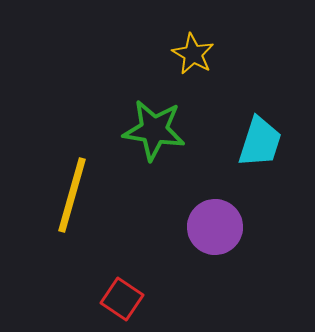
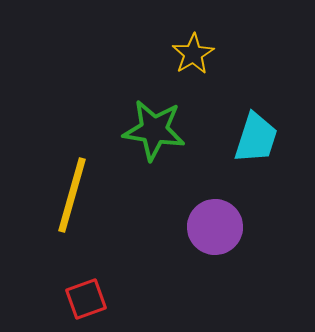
yellow star: rotated 12 degrees clockwise
cyan trapezoid: moved 4 px left, 4 px up
red square: moved 36 px left; rotated 36 degrees clockwise
